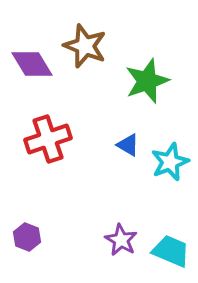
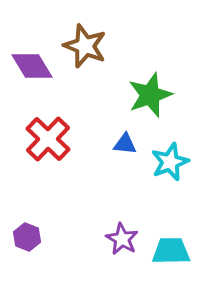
purple diamond: moved 2 px down
green star: moved 3 px right, 14 px down
red cross: rotated 27 degrees counterclockwise
blue triangle: moved 3 px left, 1 px up; rotated 25 degrees counterclockwise
purple star: moved 1 px right, 1 px up
cyan trapezoid: rotated 24 degrees counterclockwise
